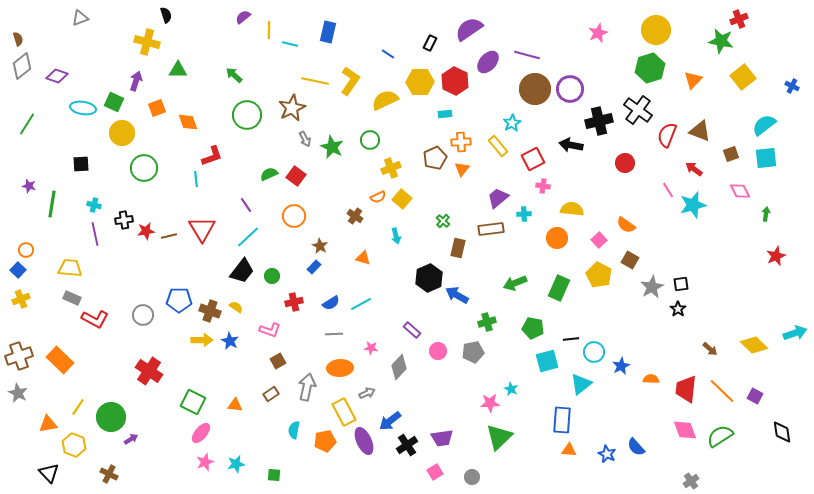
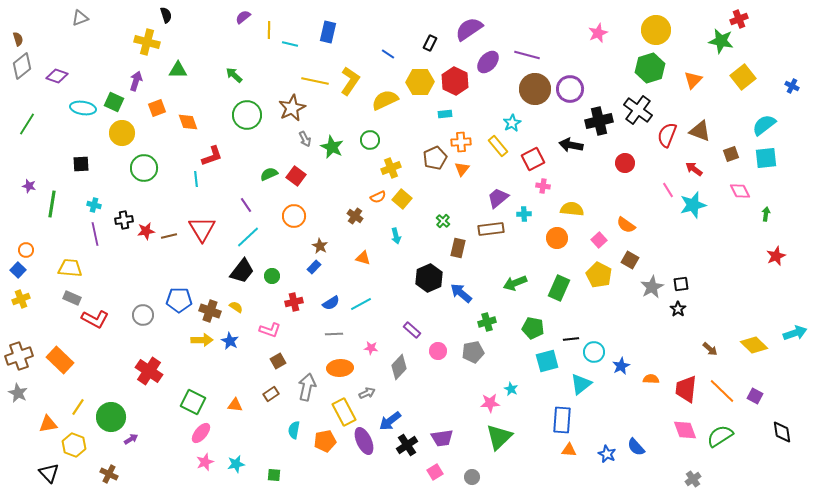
blue arrow at (457, 295): moved 4 px right, 2 px up; rotated 10 degrees clockwise
gray cross at (691, 481): moved 2 px right, 2 px up
